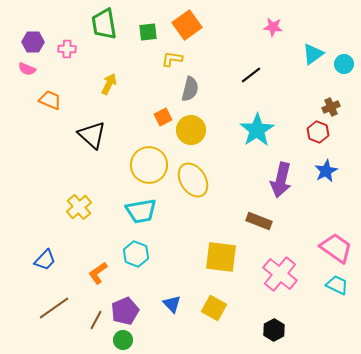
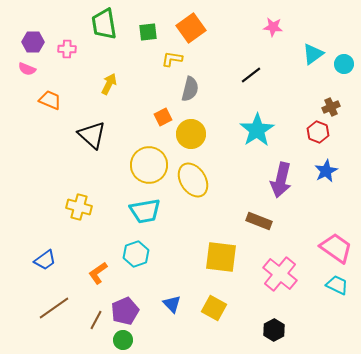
orange square at (187, 25): moved 4 px right, 3 px down
yellow circle at (191, 130): moved 4 px down
yellow cross at (79, 207): rotated 35 degrees counterclockwise
cyan trapezoid at (141, 211): moved 4 px right
cyan hexagon at (136, 254): rotated 20 degrees clockwise
blue trapezoid at (45, 260): rotated 10 degrees clockwise
